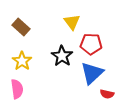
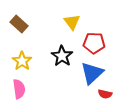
brown rectangle: moved 2 px left, 3 px up
red pentagon: moved 3 px right, 1 px up
pink semicircle: moved 2 px right
red semicircle: moved 2 px left
